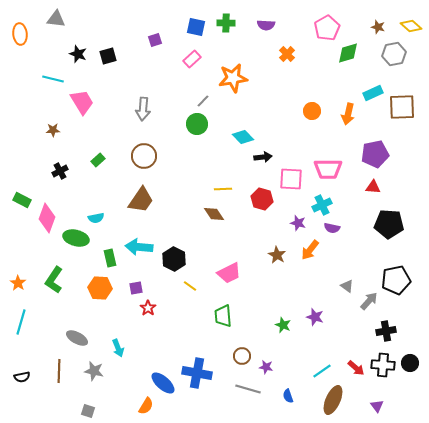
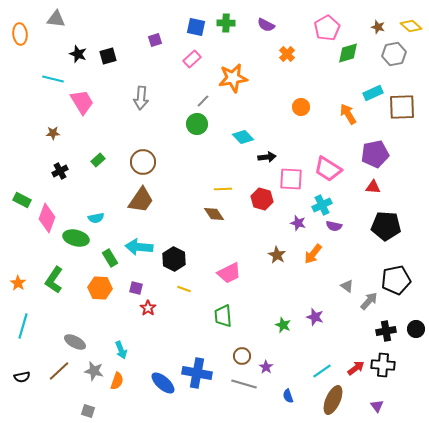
purple semicircle at (266, 25): rotated 24 degrees clockwise
gray arrow at (143, 109): moved 2 px left, 11 px up
orange circle at (312, 111): moved 11 px left, 4 px up
orange arrow at (348, 114): rotated 135 degrees clockwise
brown star at (53, 130): moved 3 px down
brown circle at (144, 156): moved 1 px left, 6 px down
black arrow at (263, 157): moved 4 px right
pink trapezoid at (328, 169): rotated 32 degrees clockwise
black pentagon at (389, 224): moved 3 px left, 2 px down
purple semicircle at (332, 228): moved 2 px right, 2 px up
orange arrow at (310, 250): moved 3 px right, 4 px down
green rectangle at (110, 258): rotated 18 degrees counterclockwise
yellow line at (190, 286): moved 6 px left, 3 px down; rotated 16 degrees counterclockwise
purple square at (136, 288): rotated 24 degrees clockwise
cyan line at (21, 322): moved 2 px right, 4 px down
gray ellipse at (77, 338): moved 2 px left, 4 px down
cyan arrow at (118, 348): moved 3 px right, 2 px down
black circle at (410, 363): moved 6 px right, 34 px up
purple star at (266, 367): rotated 24 degrees clockwise
red arrow at (356, 368): rotated 78 degrees counterclockwise
brown line at (59, 371): rotated 45 degrees clockwise
gray line at (248, 389): moved 4 px left, 5 px up
orange semicircle at (146, 406): moved 29 px left, 25 px up; rotated 12 degrees counterclockwise
